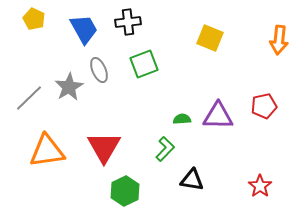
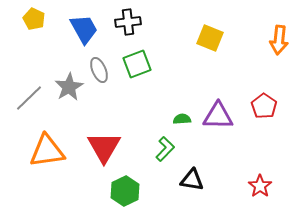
green square: moved 7 px left
red pentagon: rotated 25 degrees counterclockwise
